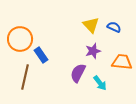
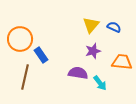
yellow triangle: rotated 24 degrees clockwise
purple semicircle: rotated 72 degrees clockwise
